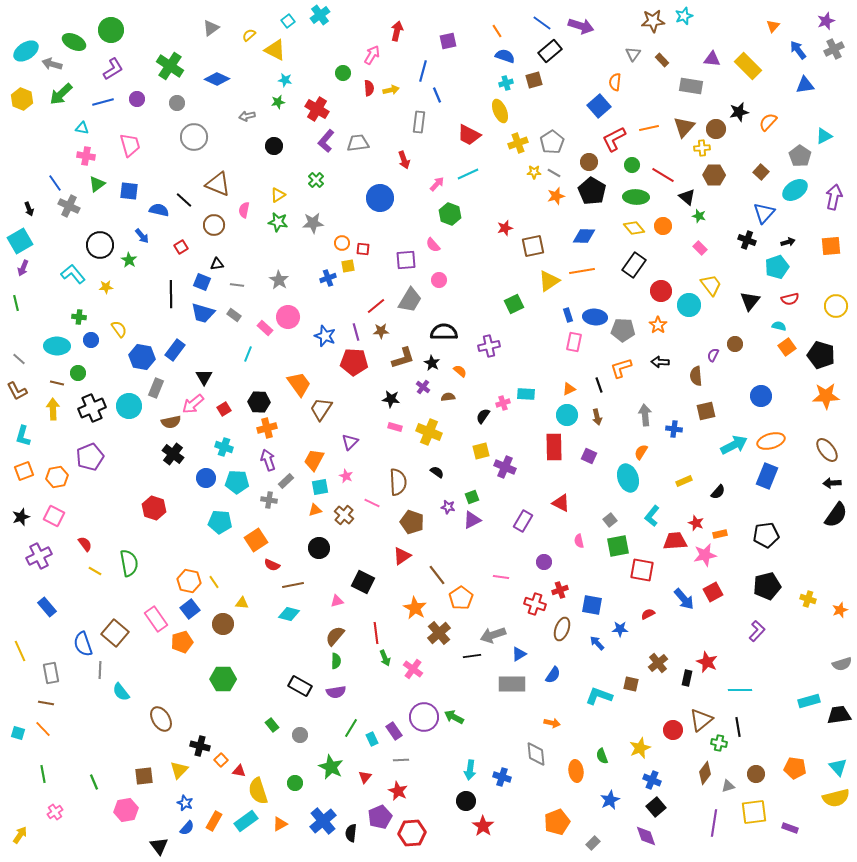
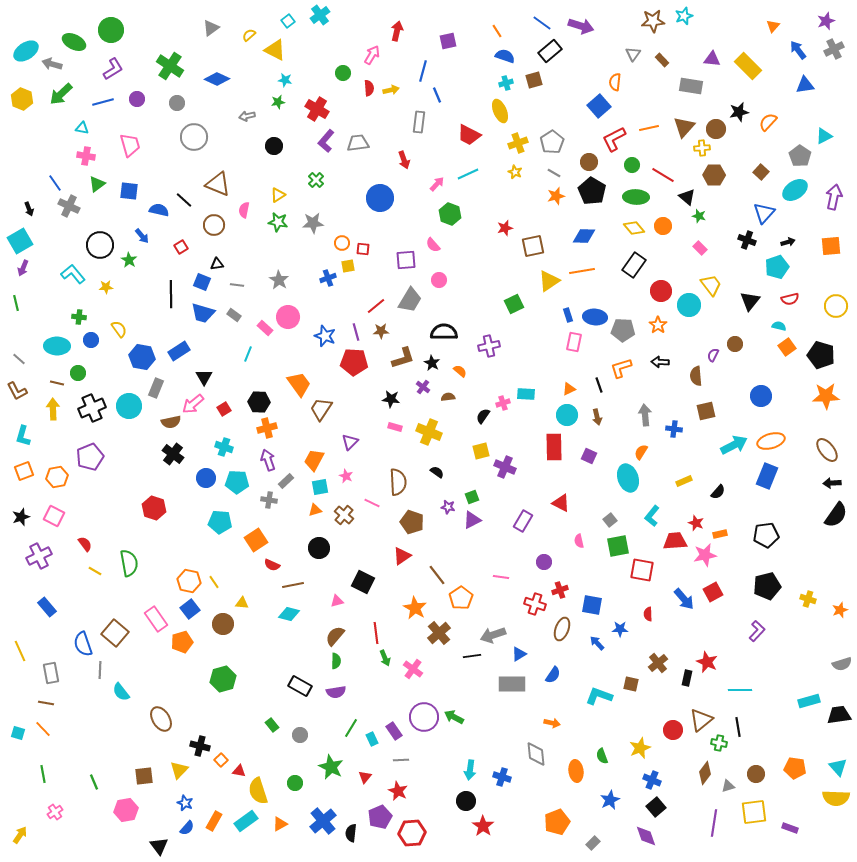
yellow star at (534, 172): moved 19 px left; rotated 24 degrees clockwise
blue rectangle at (175, 350): moved 4 px right, 1 px down; rotated 20 degrees clockwise
red semicircle at (648, 614): rotated 64 degrees counterclockwise
green hexagon at (223, 679): rotated 15 degrees counterclockwise
yellow semicircle at (836, 798): rotated 16 degrees clockwise
